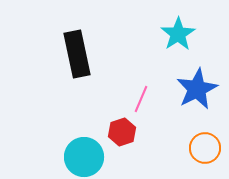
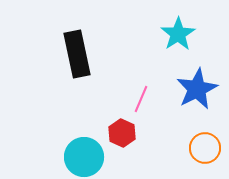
red hexagon: moved 1 px down; rotated 16 degrees counterclockwise
